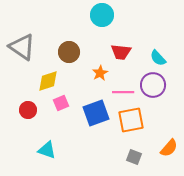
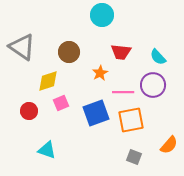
cyan semicircle: moved 1 px up
red circle: moved 1 px right, 1 px down
orange semicircle: moved 3 px up
